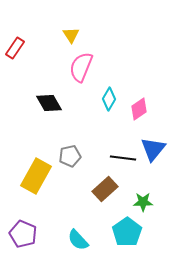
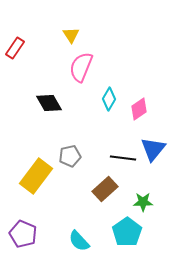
yellow rectangle: rotated 8 degrees clockwise
cyan semicircle: moved 1 px right, 1 px down
